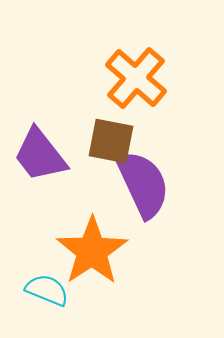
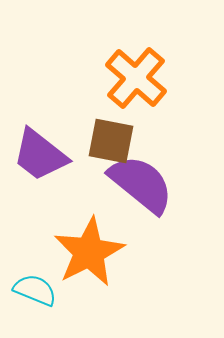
purple trapezoid: rotated 14 degrees counterclockwise
purple semicircle: moved 2 px left; rotated 26 degrees counterclockwise
orange star: moved 3 px left, 1 px down; rotated 6 degrees clockwise
cyan semicircle: moved 12 px left
